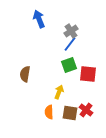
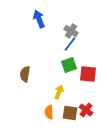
gray cross: rotated 24 degrees counterclockwise
